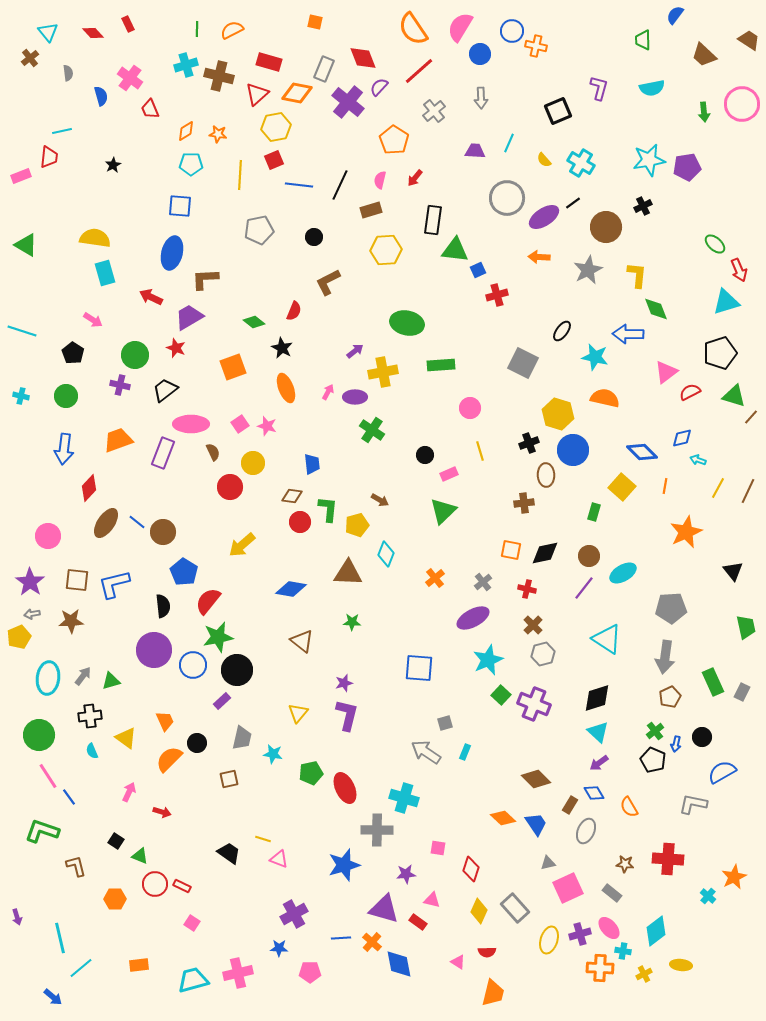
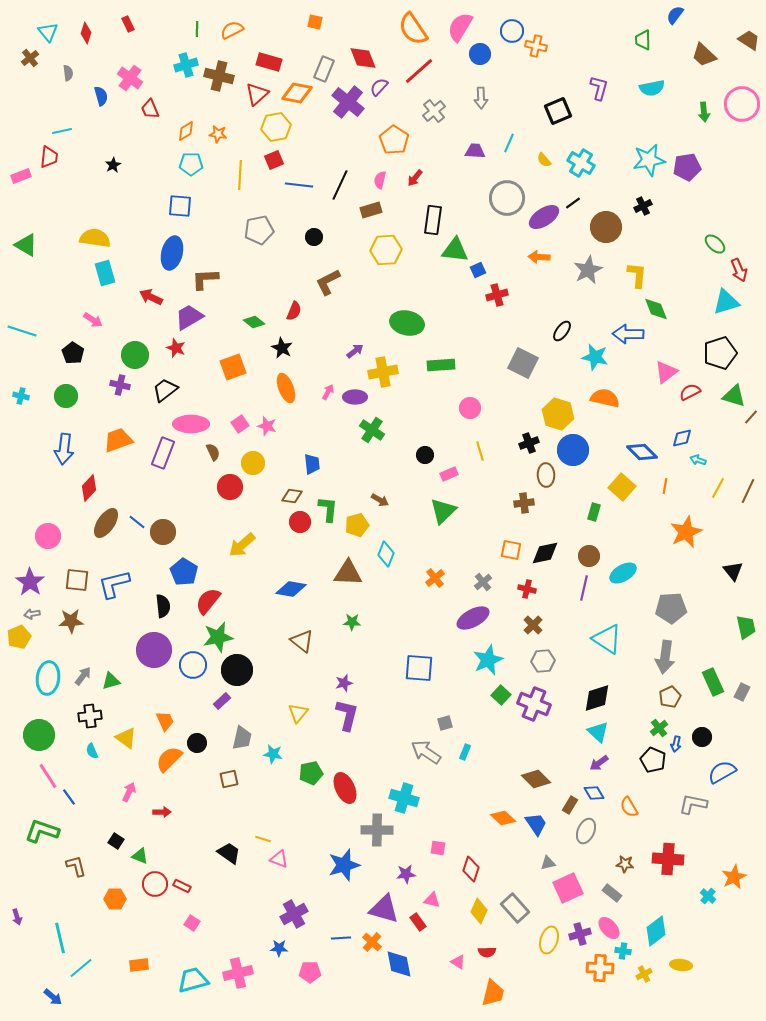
red diamond at (93, 33): moved 7 px left; rotated 60 degrees clockwise
purple line at (584, 588): rotated 25 degrees counterclockwise
gray hexagon at (543, 654): moved 7 px down; rotated 10 degrees clockwise
green cross at (655, 731): moved 4 px right, 3 px up
red arrow at (162, 812): rotated 18 degrees counterclockwise
red rectangle at (418, 922): rotated 18 degrees clockwise
